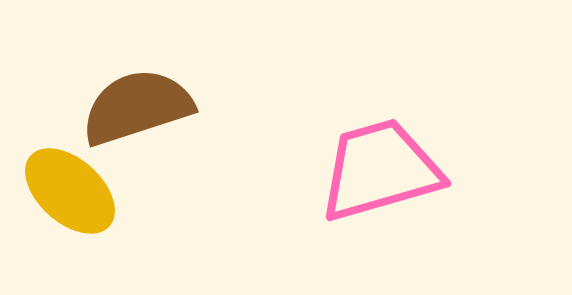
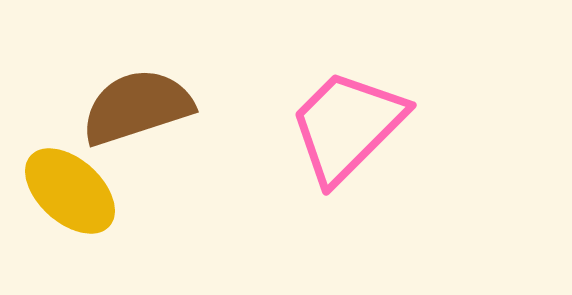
pink trapezoid: moved 33 px left, 44 px up; rotated 29 degrees counterclockwise
